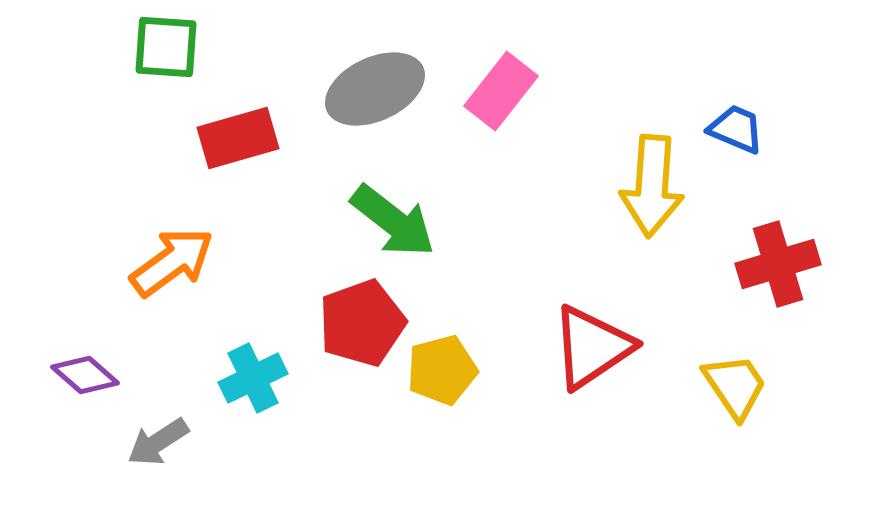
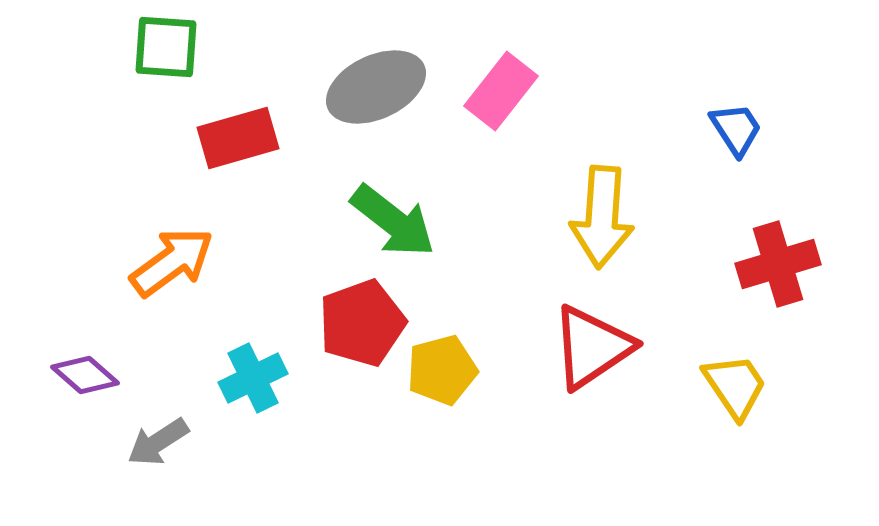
gray ellipse: moved 1 px right, 2 px up
blue trapezoid: rotated 34 degrees clockwise
yellow arrow: moved 50 px left, 31 px down
